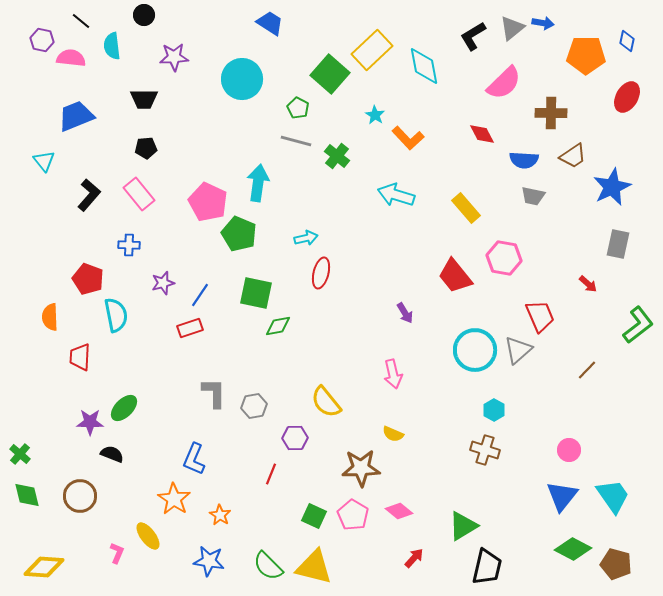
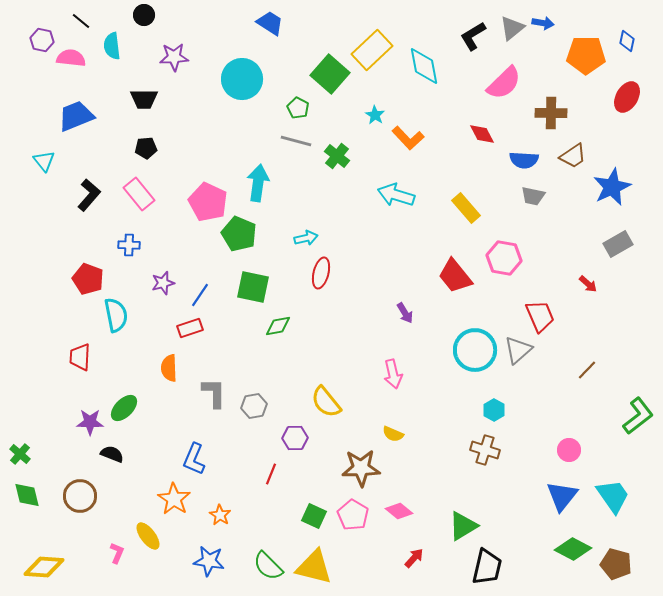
gray rectangle at (618, 244): rotated 48 degrees clockwise
green square at (256, 293): moved 3 px left, 6 px up
orange semicircle at (50, 317): moved 119 px right, 51 px down
green L-shape at (638, 325): moved 91 px down
